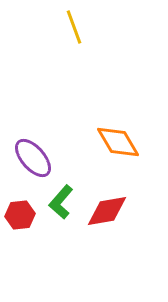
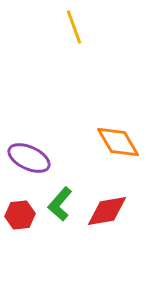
purple ellipse: moved 4 px left; rotated 24 degrees counterclockwise
green L-shape: moved 1 px left, 2 px down
